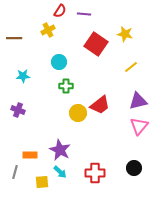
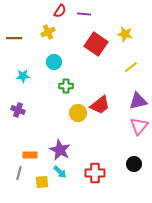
yellow cross: moved 2 px down
cyan circle: moved 5 px left
black circle: moved 4 px up
gray line: moved 4 px right, 1 px down
